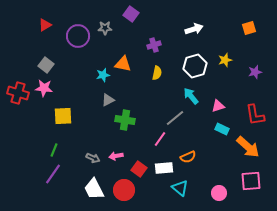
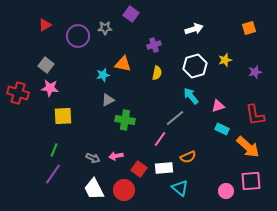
pink star: moved 6 px right
pink circle: moved 7 px right, 2 px up
